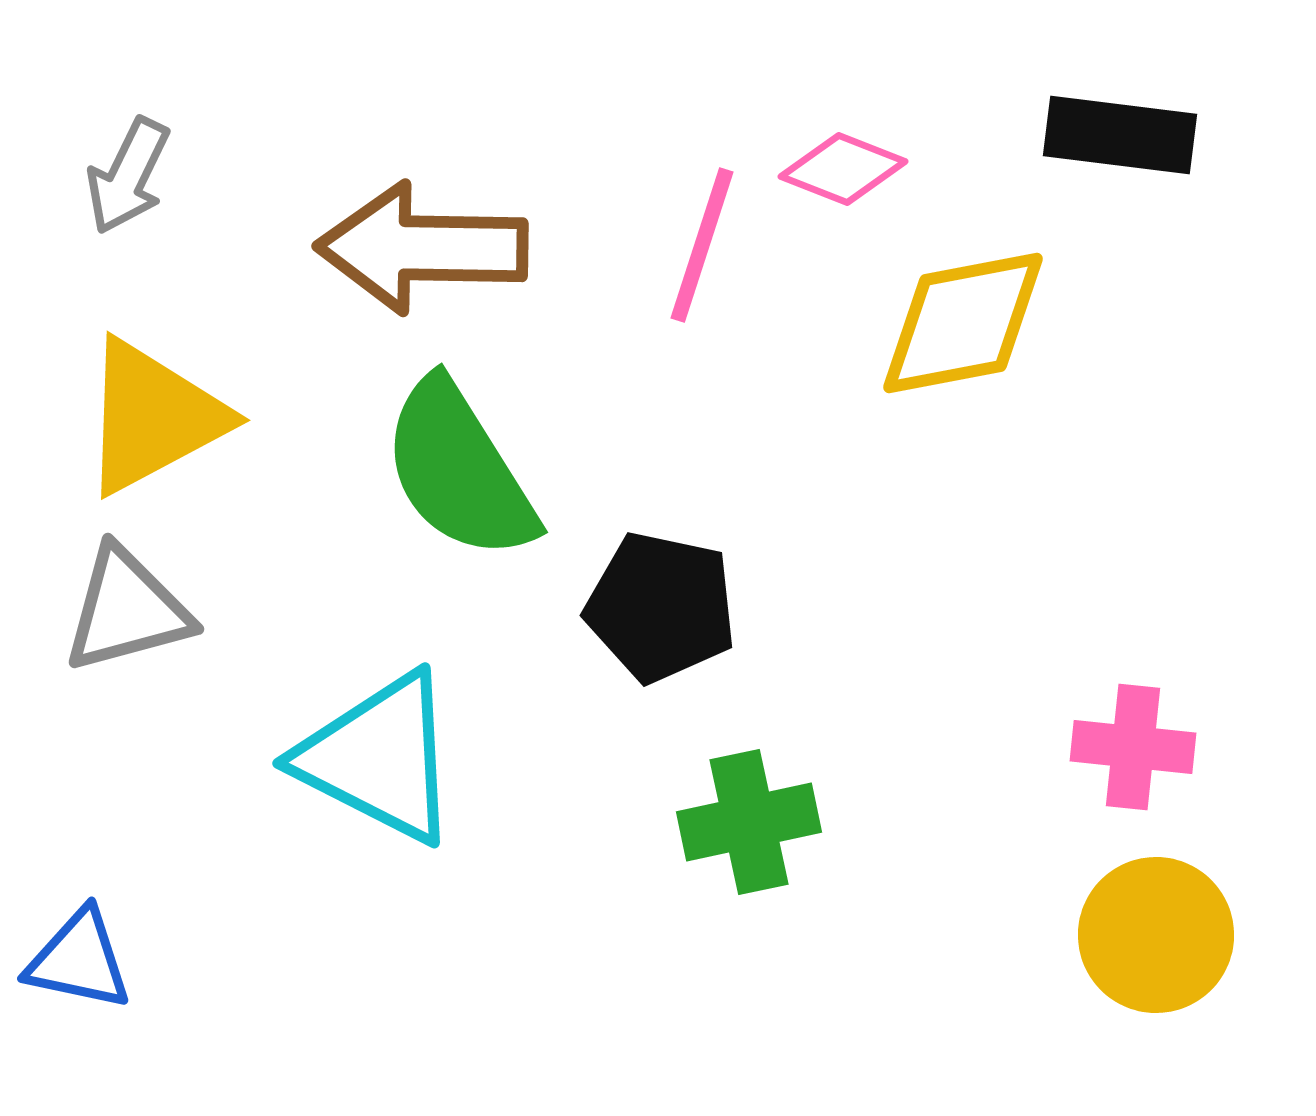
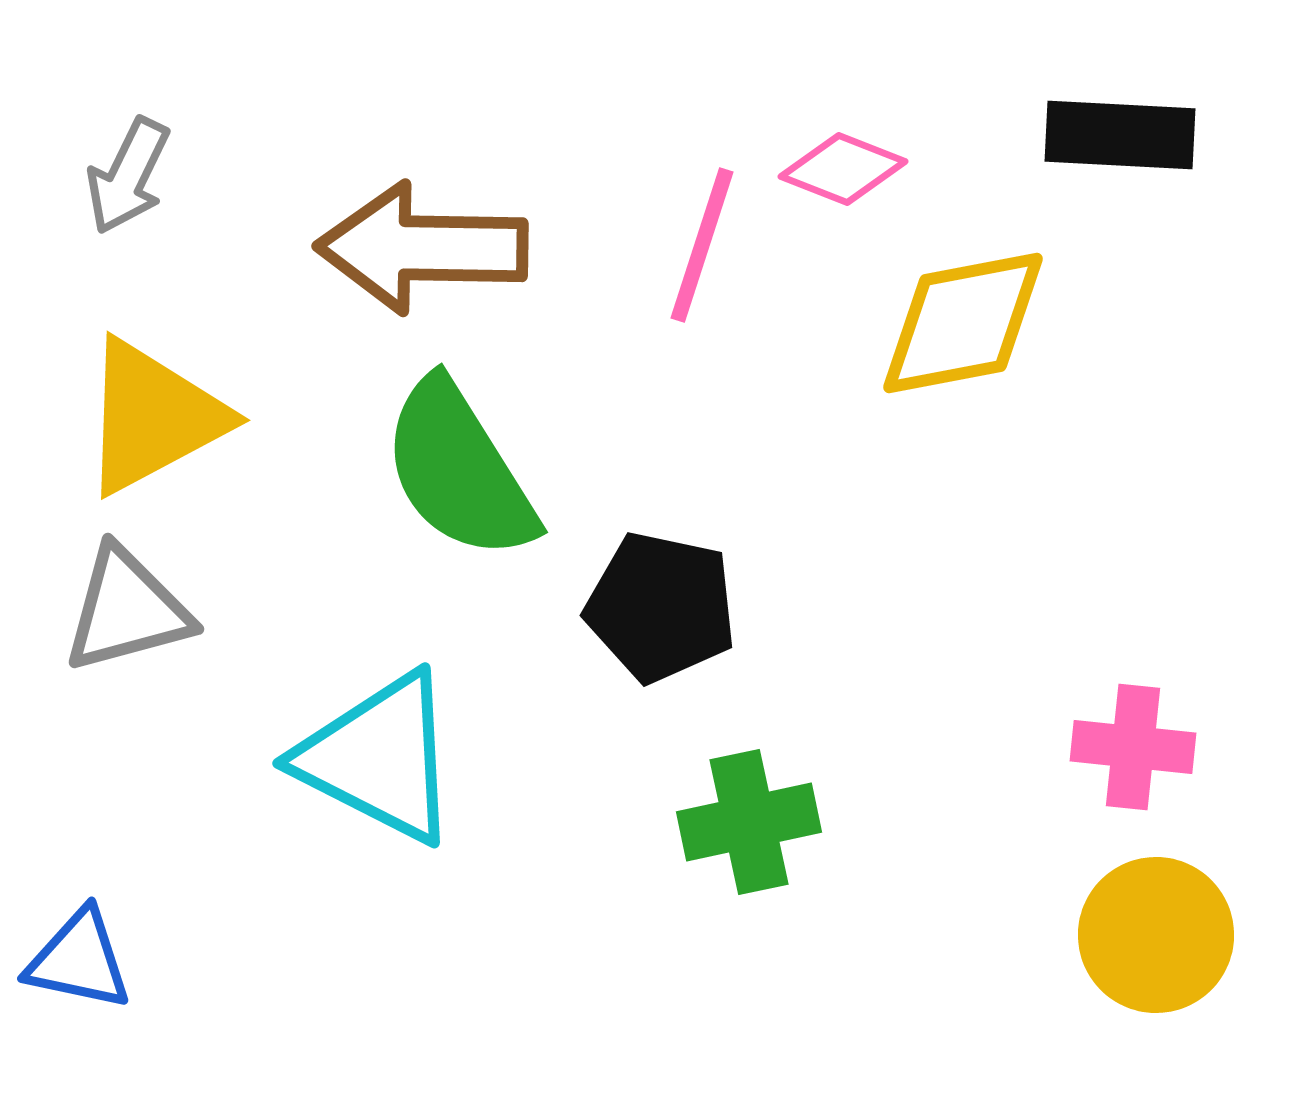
black rectangle: rotated 4 degrees counterclockwise
